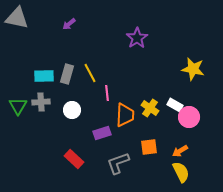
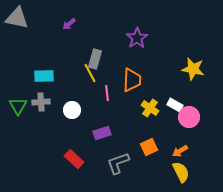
gray rectangle: moved 28 px right, 15 px up
orange trapezoid: moved 7 px right, 35 px up
orange square: rotated 18 degrees counterclockwise
